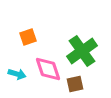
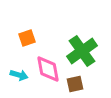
orange square: moved 1 px left, 1 px down
pink diamond: rotated 8 degrees clockwise
cyan arrow: moved 2 px right, 1 px down
